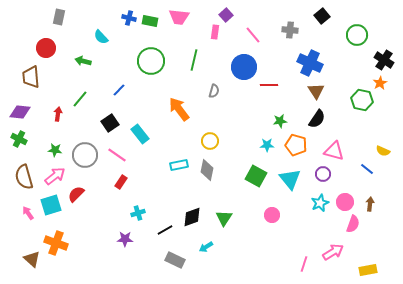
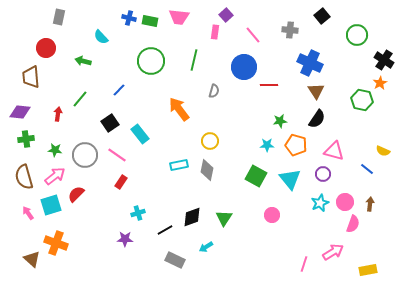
green cross at (19, 139): moved 7 px right; rotated 35 degrees counterclockwise
